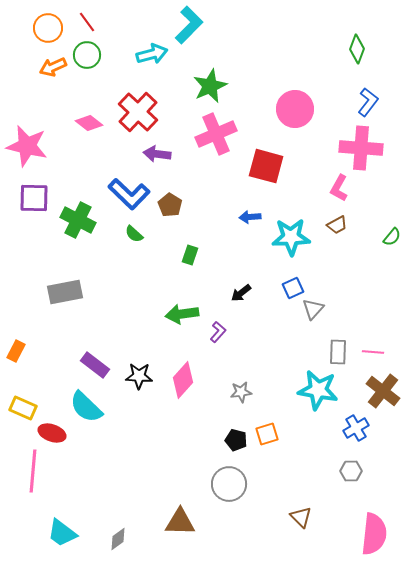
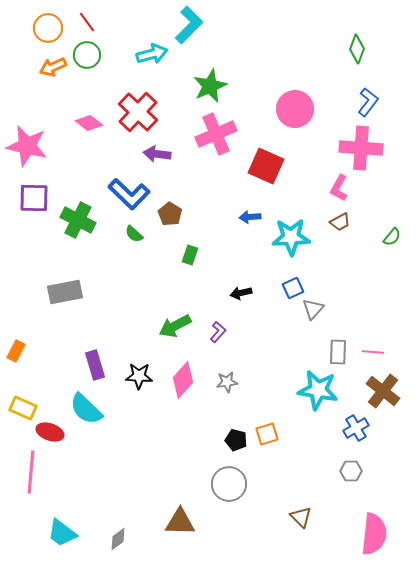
red square at (266, 166): rotated 9 degrees clockwise
brown pentagon at (170, 205): moved 9 px down
brown trapezoid at (337, 225): moved 3 px right, 3 px up
black arrow at (241, 293): rotated 25 degrees clockwise
green arrow at (182, 314): moved 7 px left, 12 px down; rotated 20 degrees counterclockwise
purple rectangle at (95, 365): rotated 36 degrees clockwise
gray star at (241, 392): moved 14 px left, 10 px up
cyan semicircle at (86, 407): moved 2 px down
red ellipse at (52, 433): moved 2 px left, 1 px up
pink line at (33, 471): moved 2 px left, 1 px down
